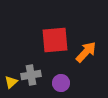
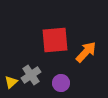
gray cross: rotated 24 degrees counterclockwise
